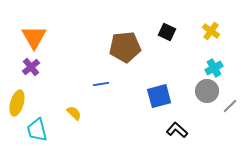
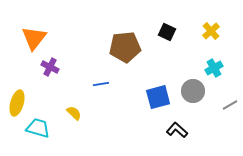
yellow cross: rotated 12 degrees clockwise
orange triangle: moved 1 px down; rotated 8 degrees clockwise
purple cross: moved 19 px right; rotated 24 degrees counterclockwise
gray circle: moved 14 px left
blue square: moved 1 px left, 1 px down
gray line: moved 1 px up; rotated 14 degrees clockwise
cyan trapezoid: moved 1 px right, 2 px up; rotated 120 degrees clockwise
